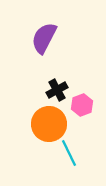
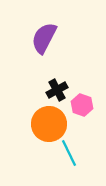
pink hexagon: rotated 20 degrees counterclockwise
